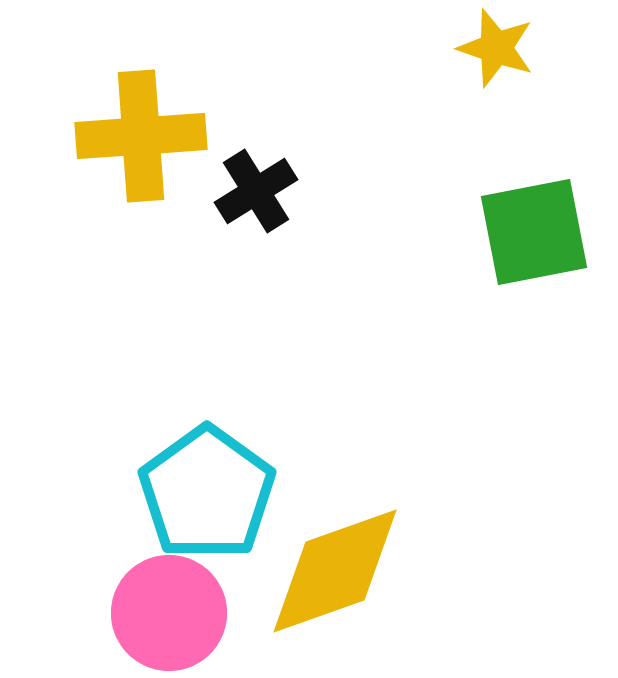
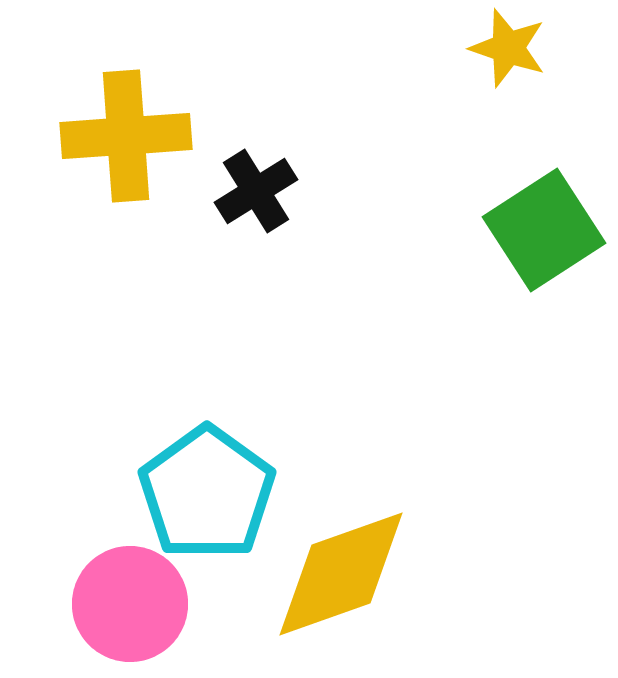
yellow star: moved 12 px right
yellow cross: moved 15 px left
green square: moved 10 px right, 2 px up; rotated 22 degrees counterclockwise
yellow diamond: moved 6 px right, 3 px down
pink circle: moved 39 px left, 9 px up
